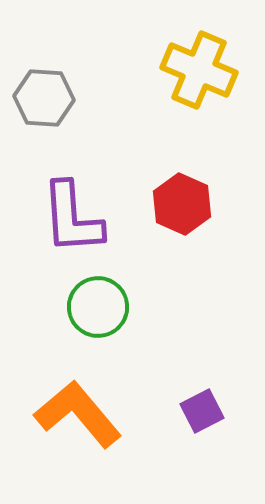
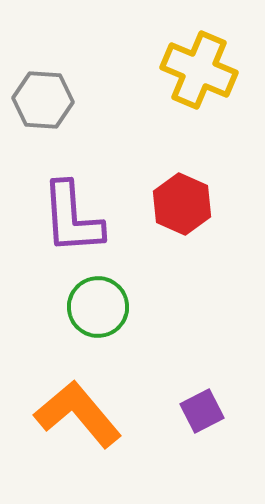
gray hexagon: moved 1 px left, 2 px down
